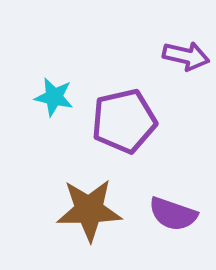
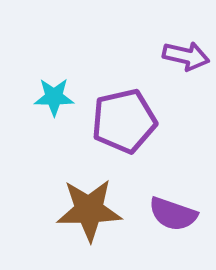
cyan star: rotated 12 degrees counterclockwise
